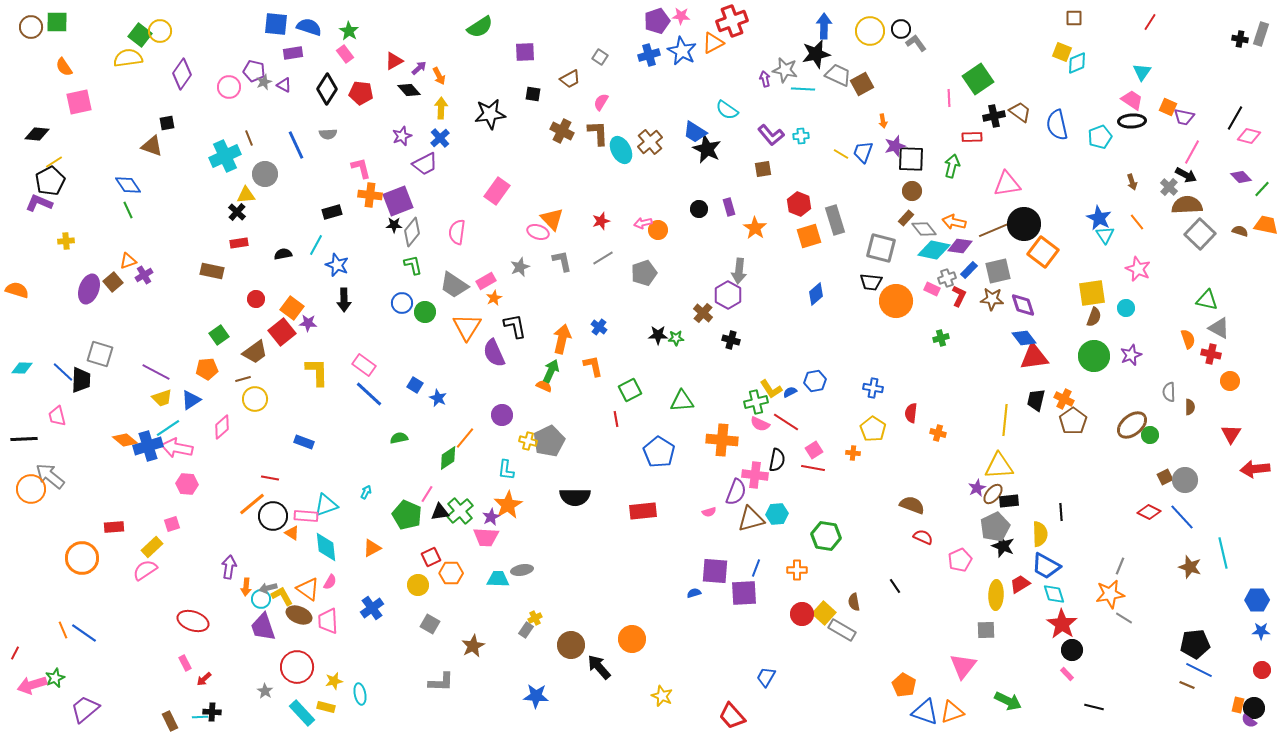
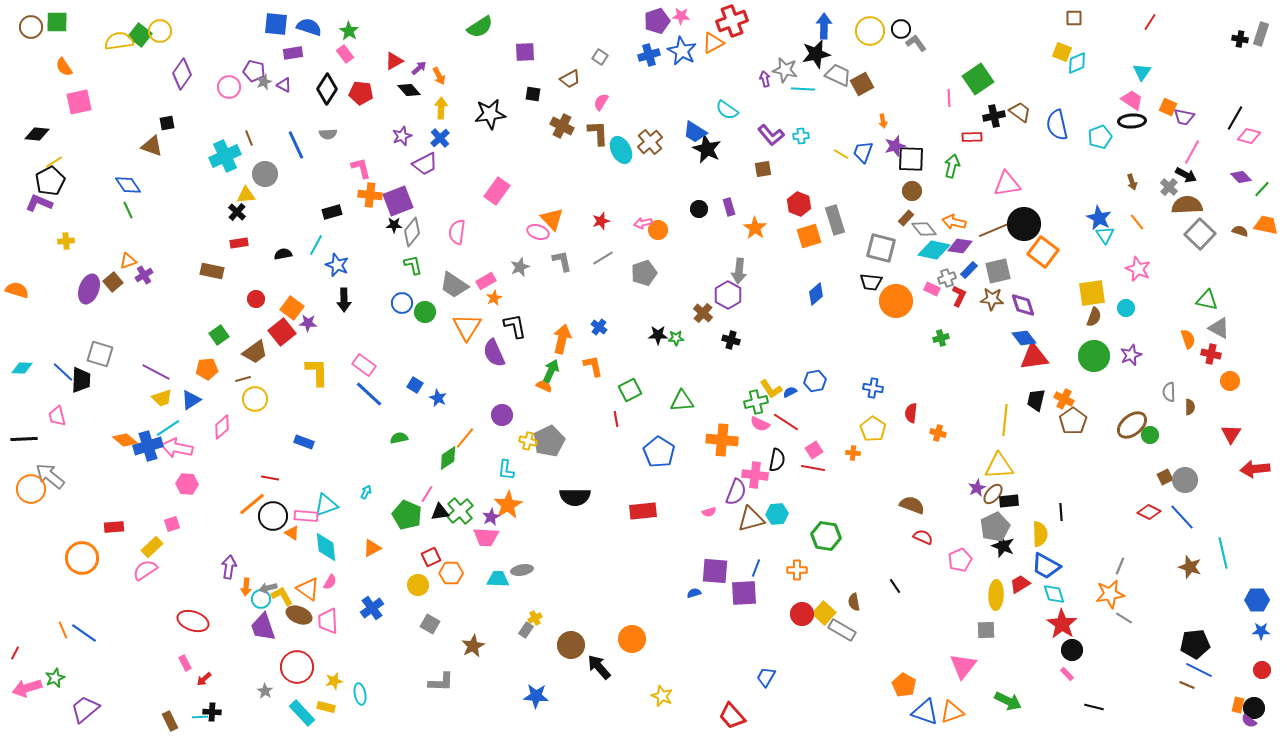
yellow semicircle at (128, 58): moved 9 px left, 17 px up
brown cross at (562, 131): moved 5 px up
pink arrow at (32, 685): moved 5 px left, 3 px down
